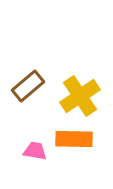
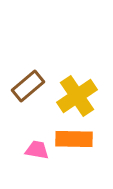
yellow cross: moved 3 px left
pink trapezoid: moved 2 px right, 1 px up
